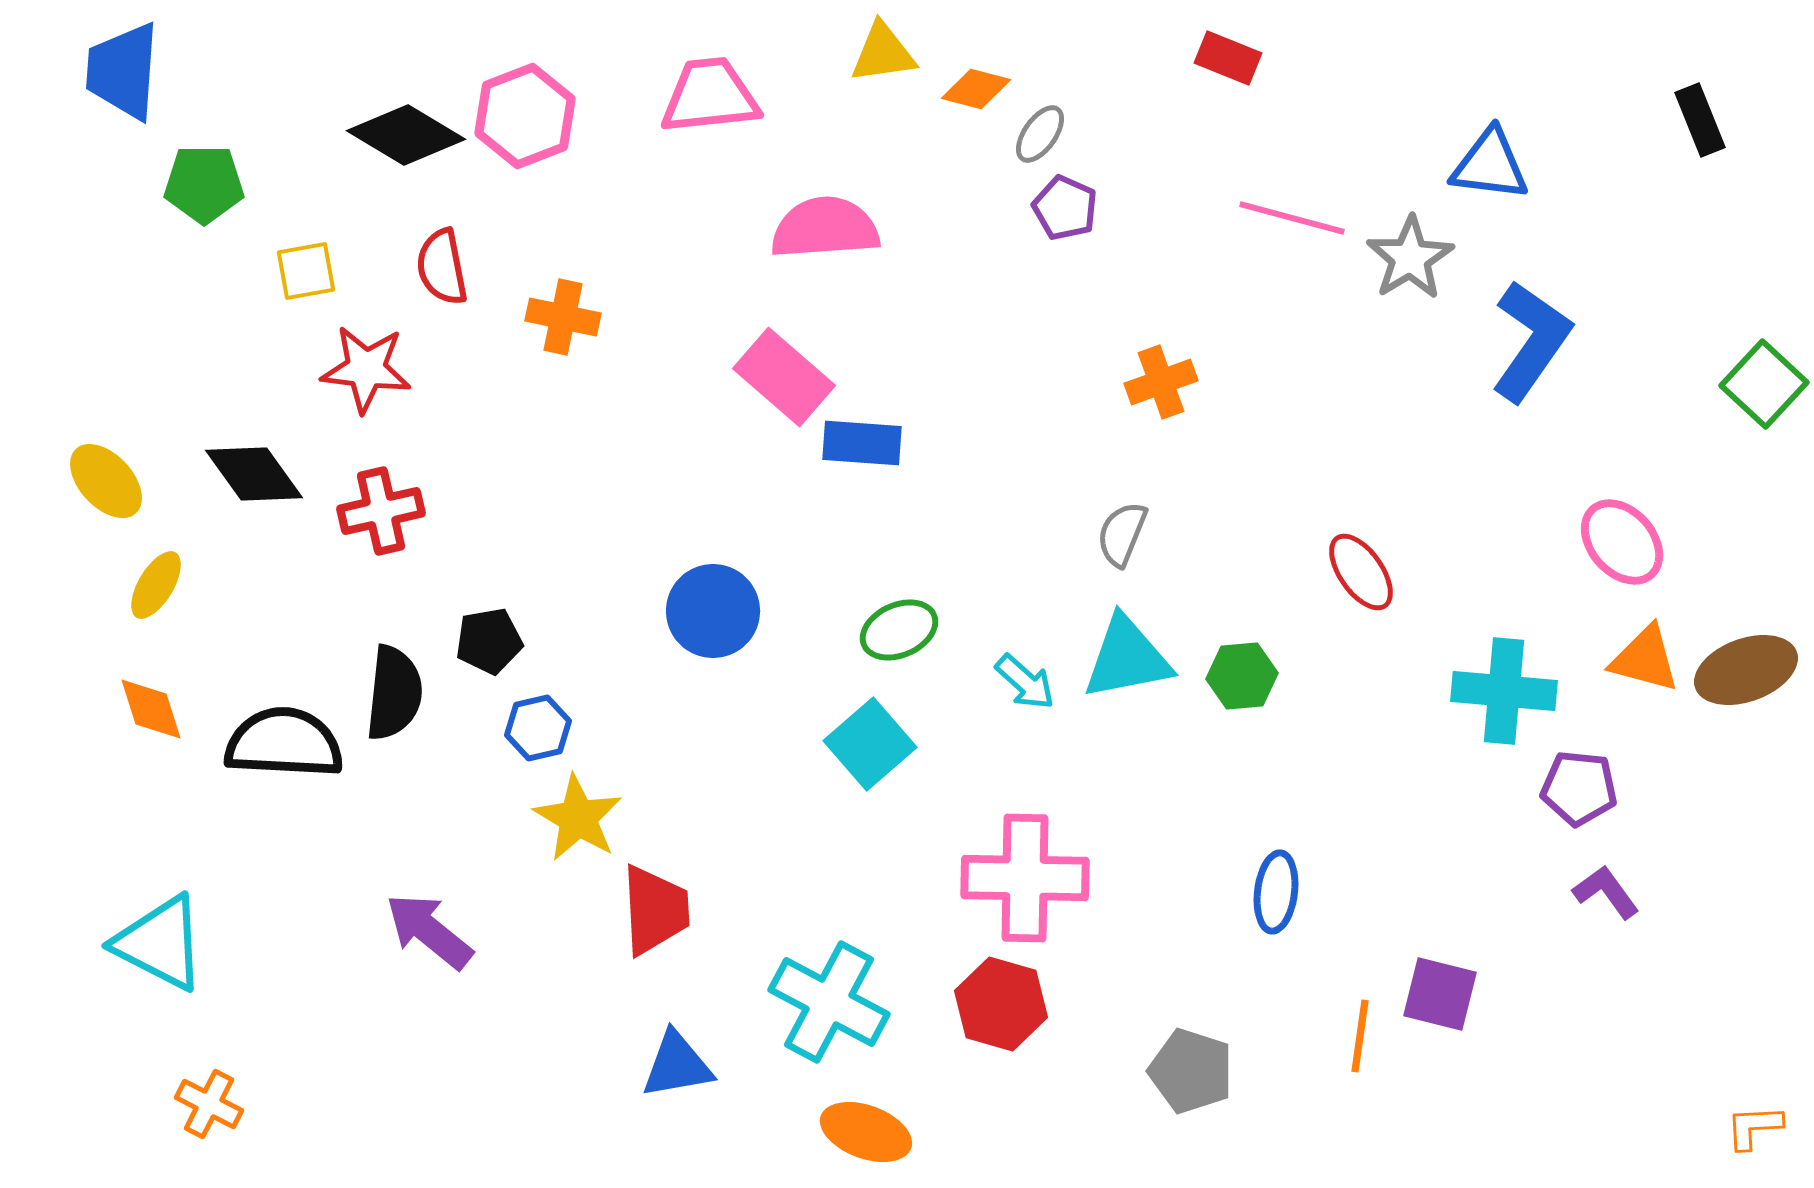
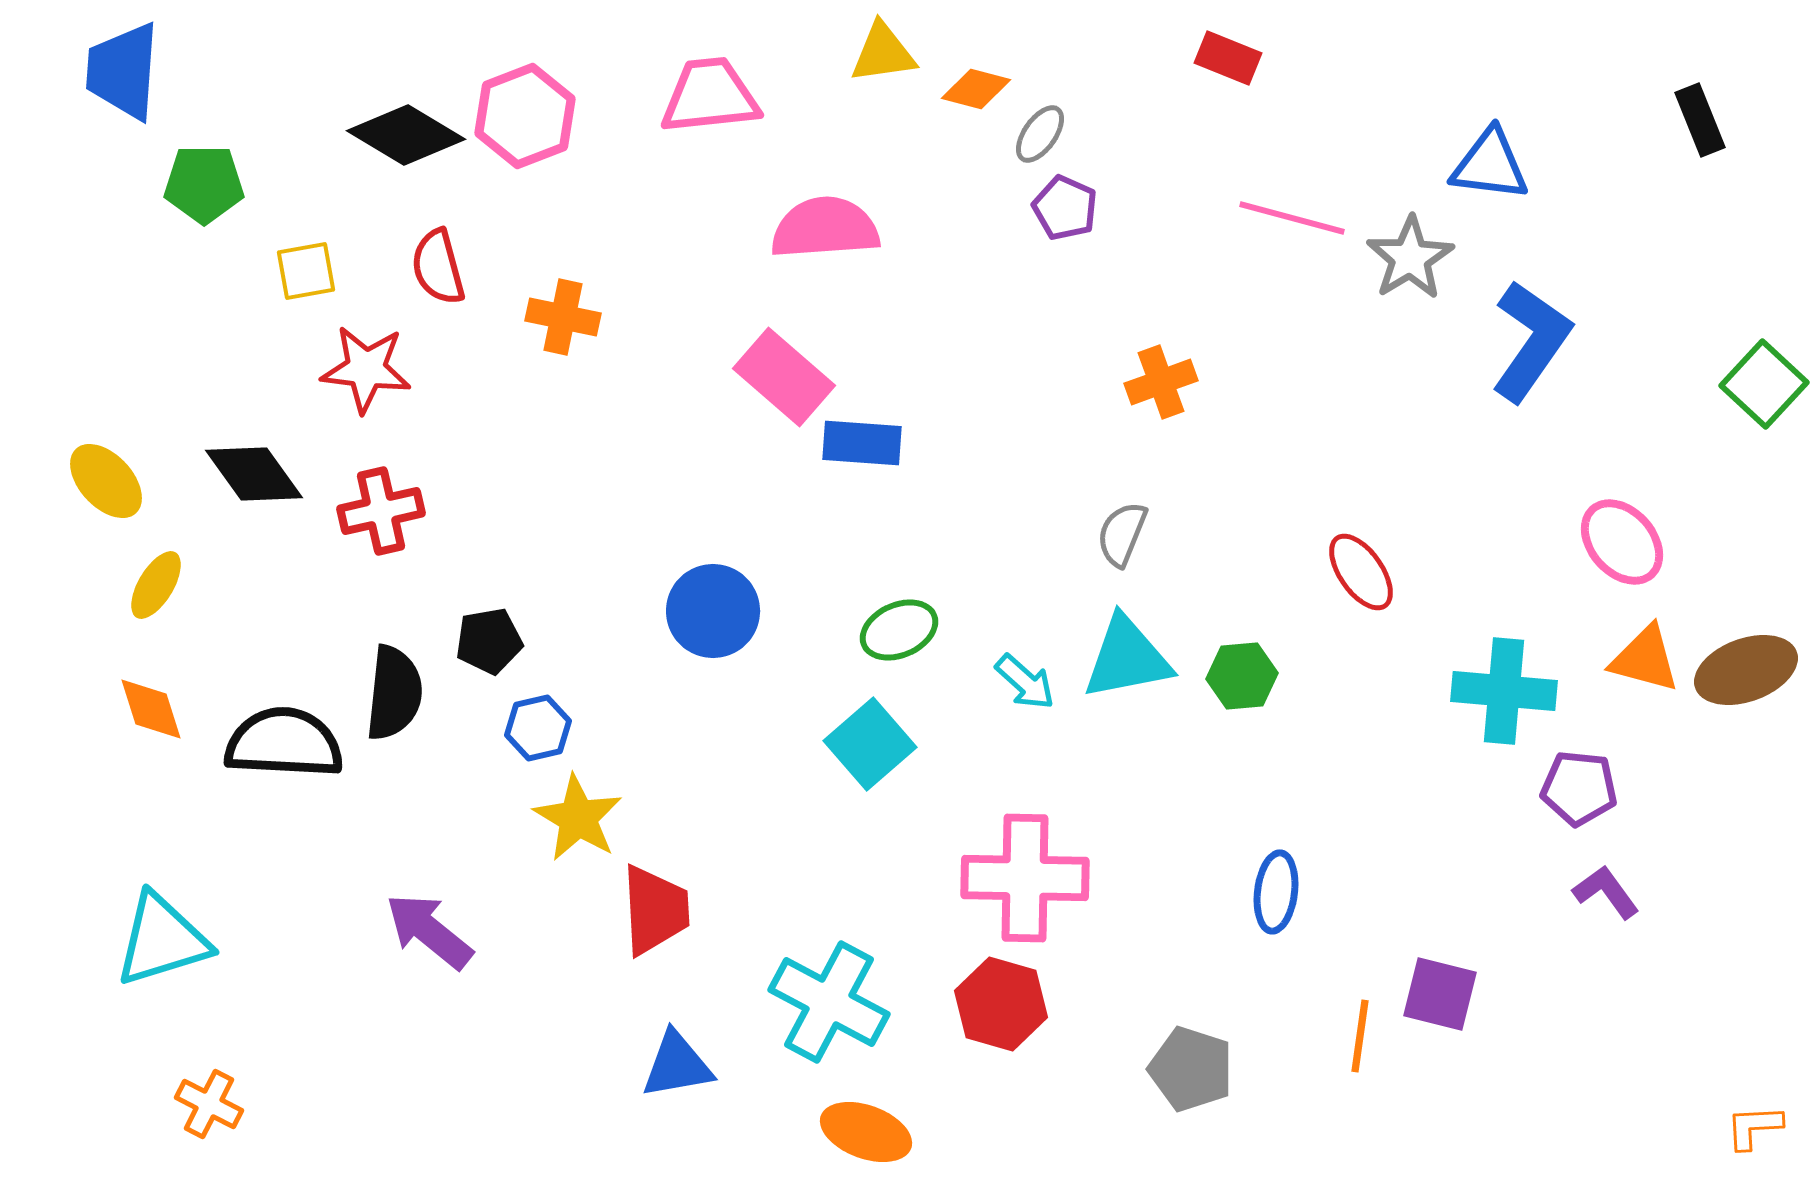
red semicircle at (442, 267): moved 4 px left; rotated 4 degrees counterclockwise
cyan triangle at (160, 943): moved 2 px right, 3 px up; rotated 44 degrees counterclockwise
gray pentagon at (1191, 1071): moved 2 px up
